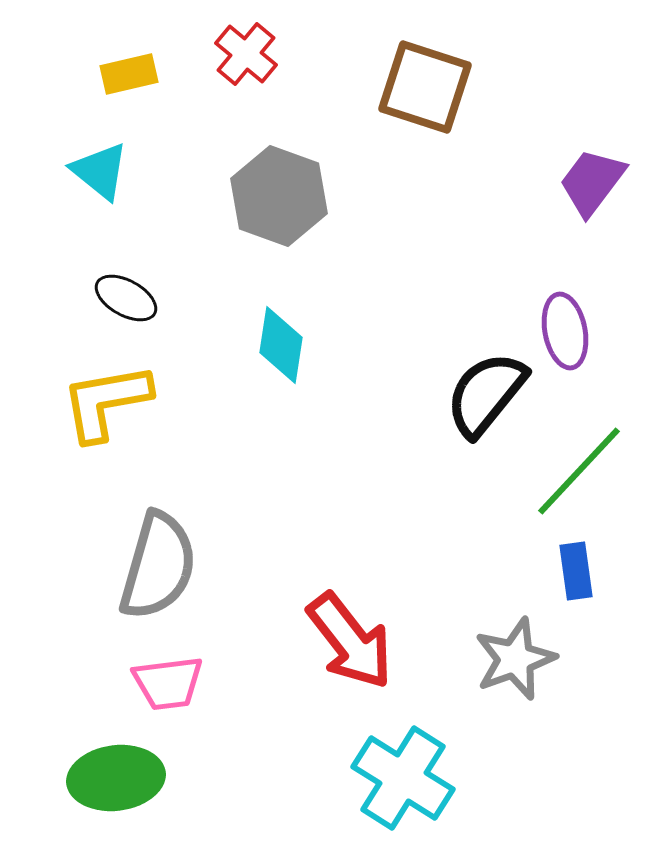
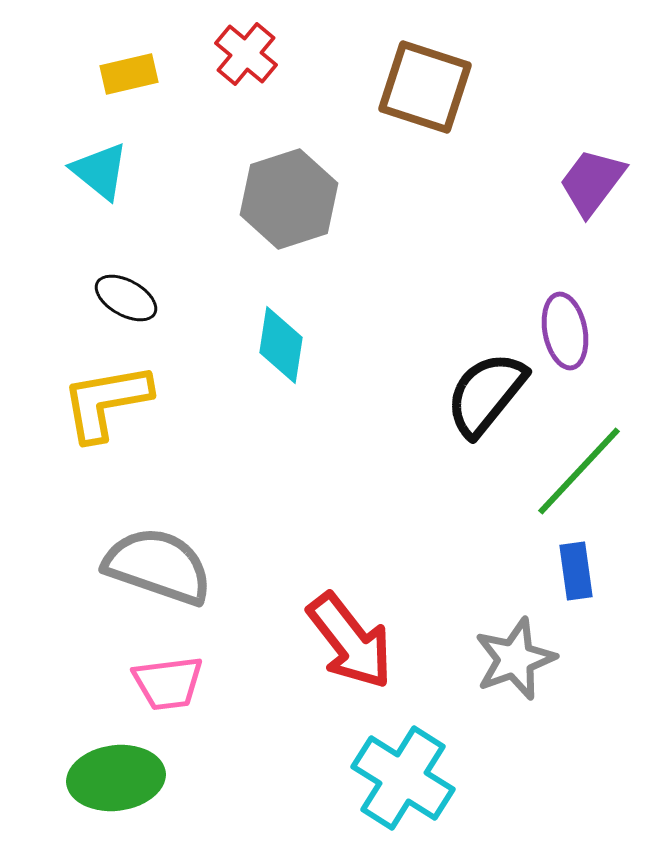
gray hexagon: moved 10 px right, 3 px down; rotated 22 degrees clockwise
gray semicircle: rotated 87 degrees counterclockwise
